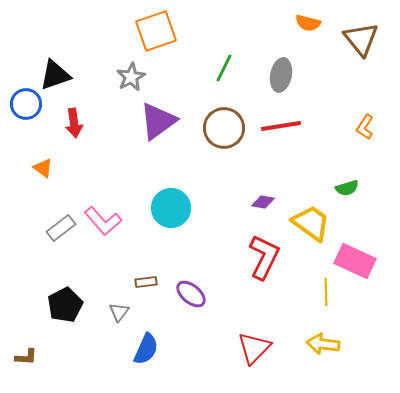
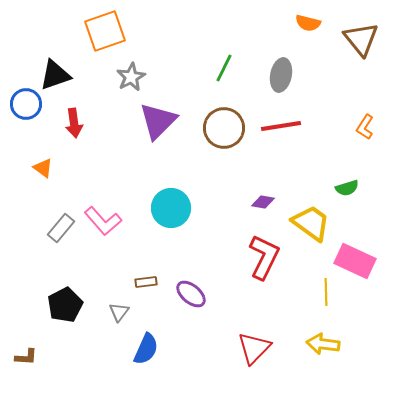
orange square: moved 51 px left
purple triangle: rotated 9 degrees counterclockwise
gray rectangle: rotated 12 degrees counterclockwise
